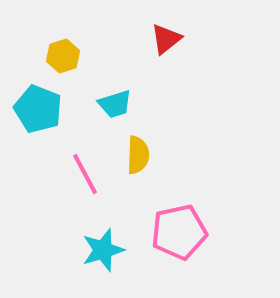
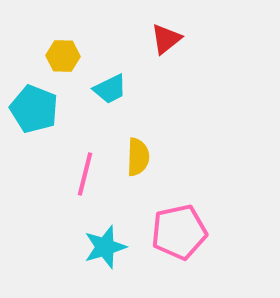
yellow hexagon: rotated 20 degrees clockwise
cyan trapezoid: moved 5 px left, 15 px up; rotated 9 degrees counterclockwise
cyan pentagon: moved 4 px left
yellow semicircle: moved 2 px down
pink line: rotated 42 degrees clockwise
cyan star: moved 2 px right, 3 px up
